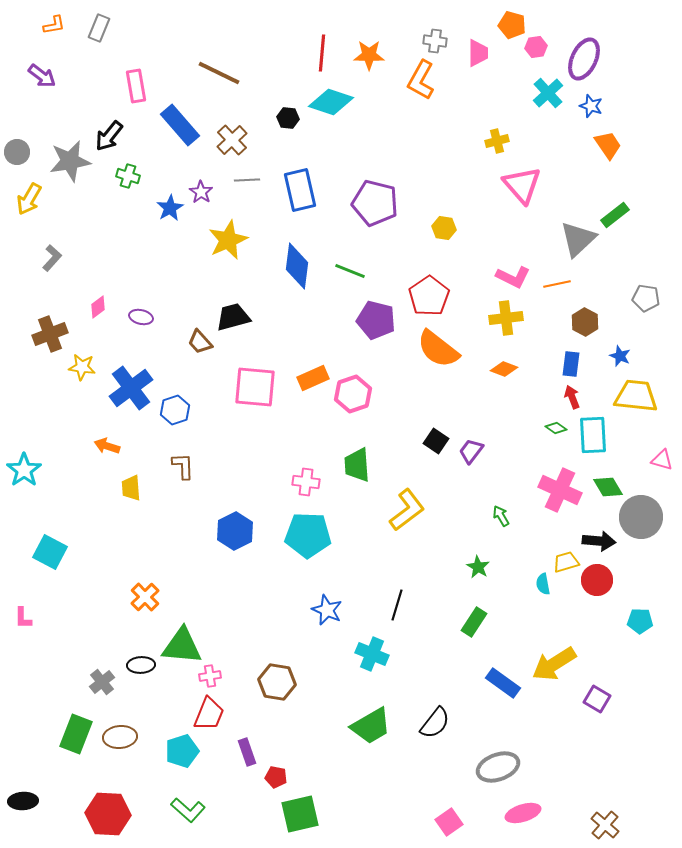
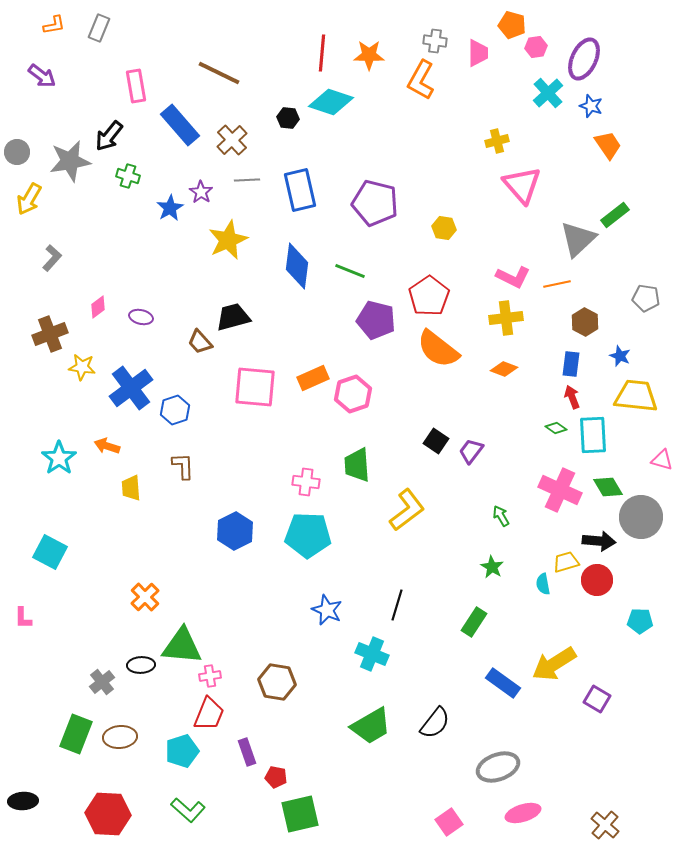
cyan star at (24, 470): moved 35 px right, 12 px up
green star at (478, 567): moved 14 px right
